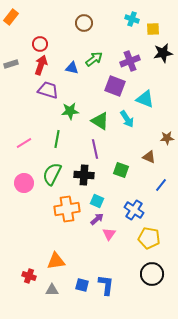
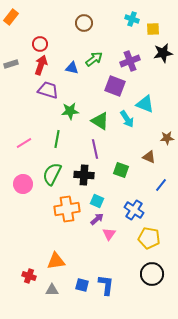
cyan triangle: moved 5 px down
pink circle: moved 1 px left, 1 px down
